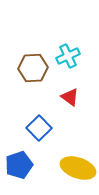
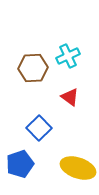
blue pentagon: moved 1 px right, 1 px up
